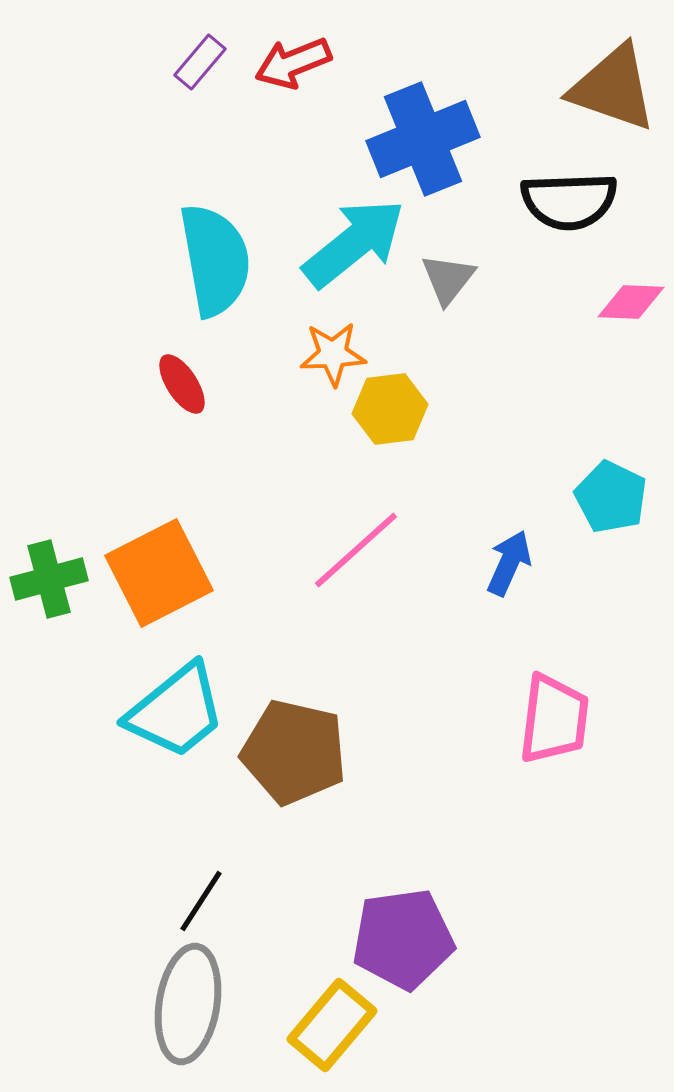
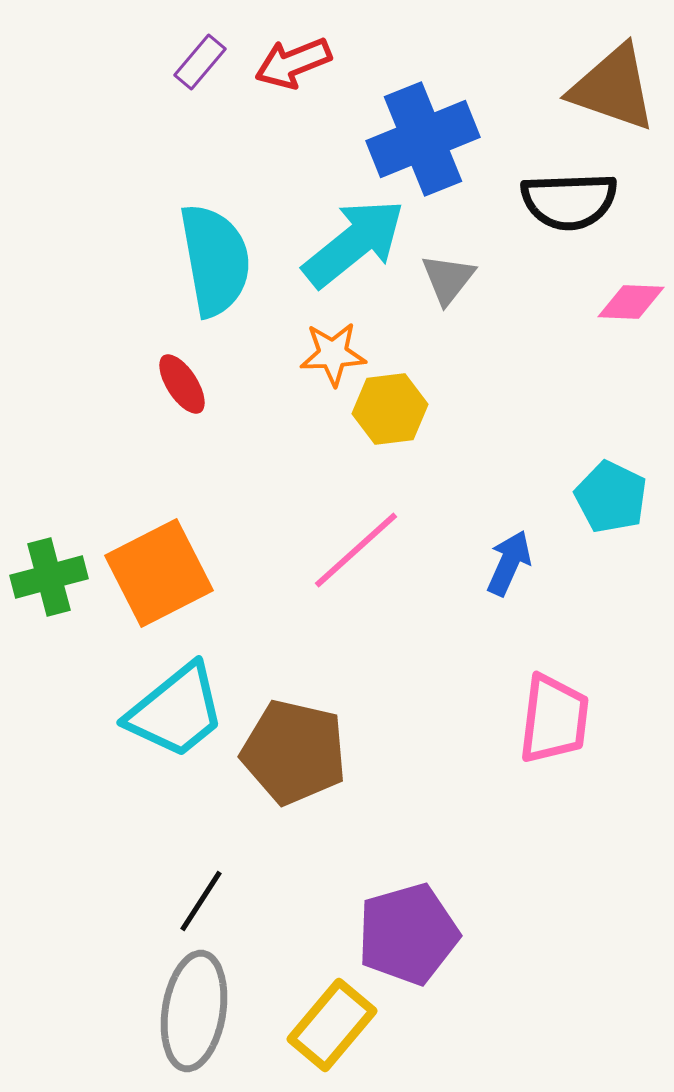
green cross: moved 2 px up
purple pentagon: moved 5 px right, 5 px up; rotated 8 degrees counterclockwise
gray ellipse: moved 6 px right, 7 px down
